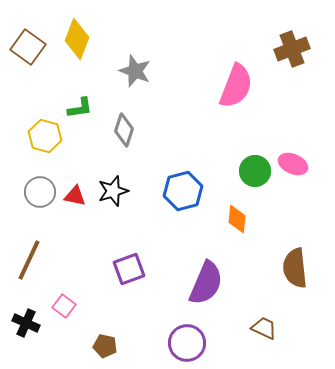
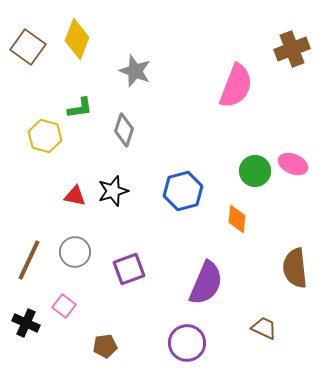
gray circle: moved 35 px right, 60 px down
brown pentagon: rotated 20 degrees counterclockwise
